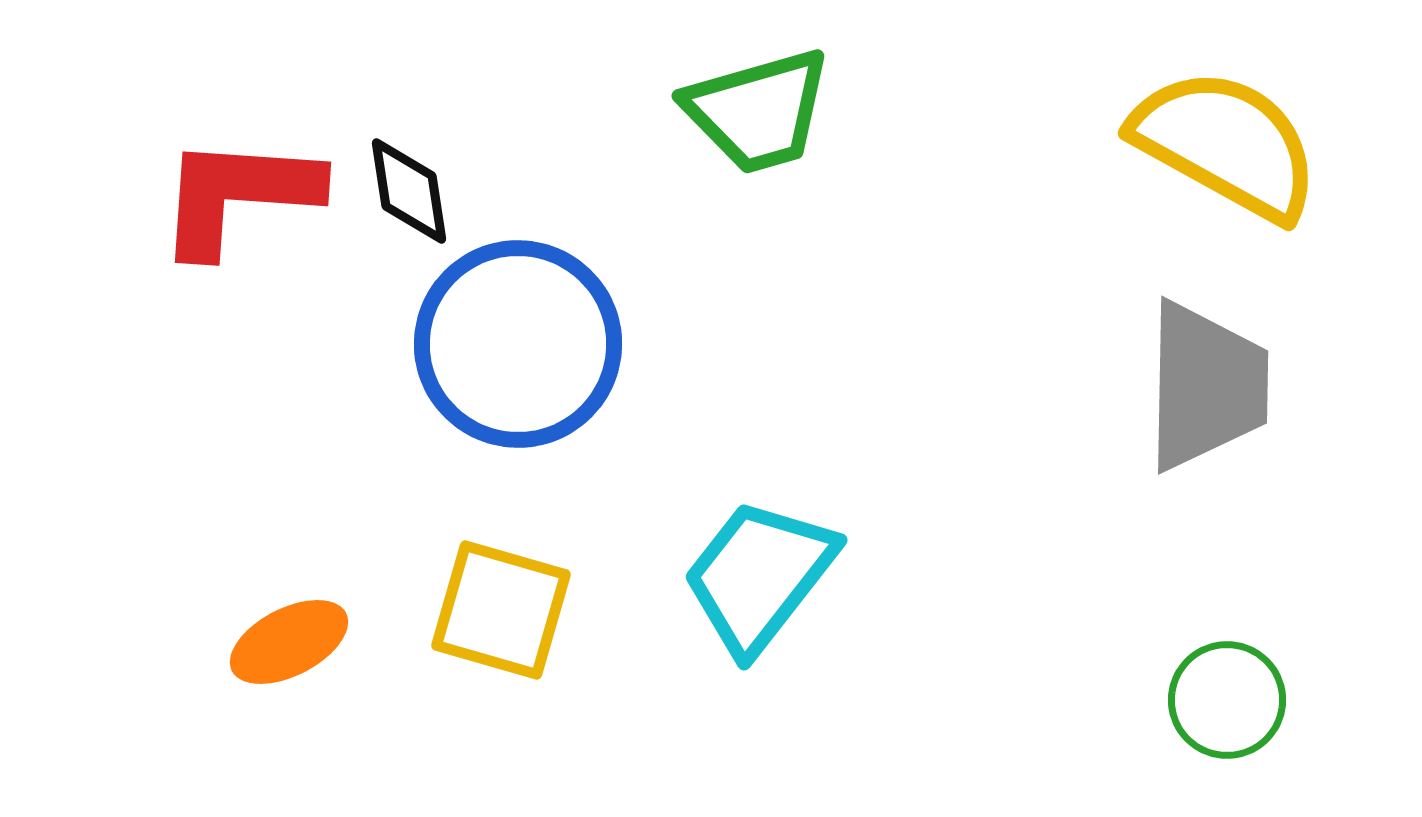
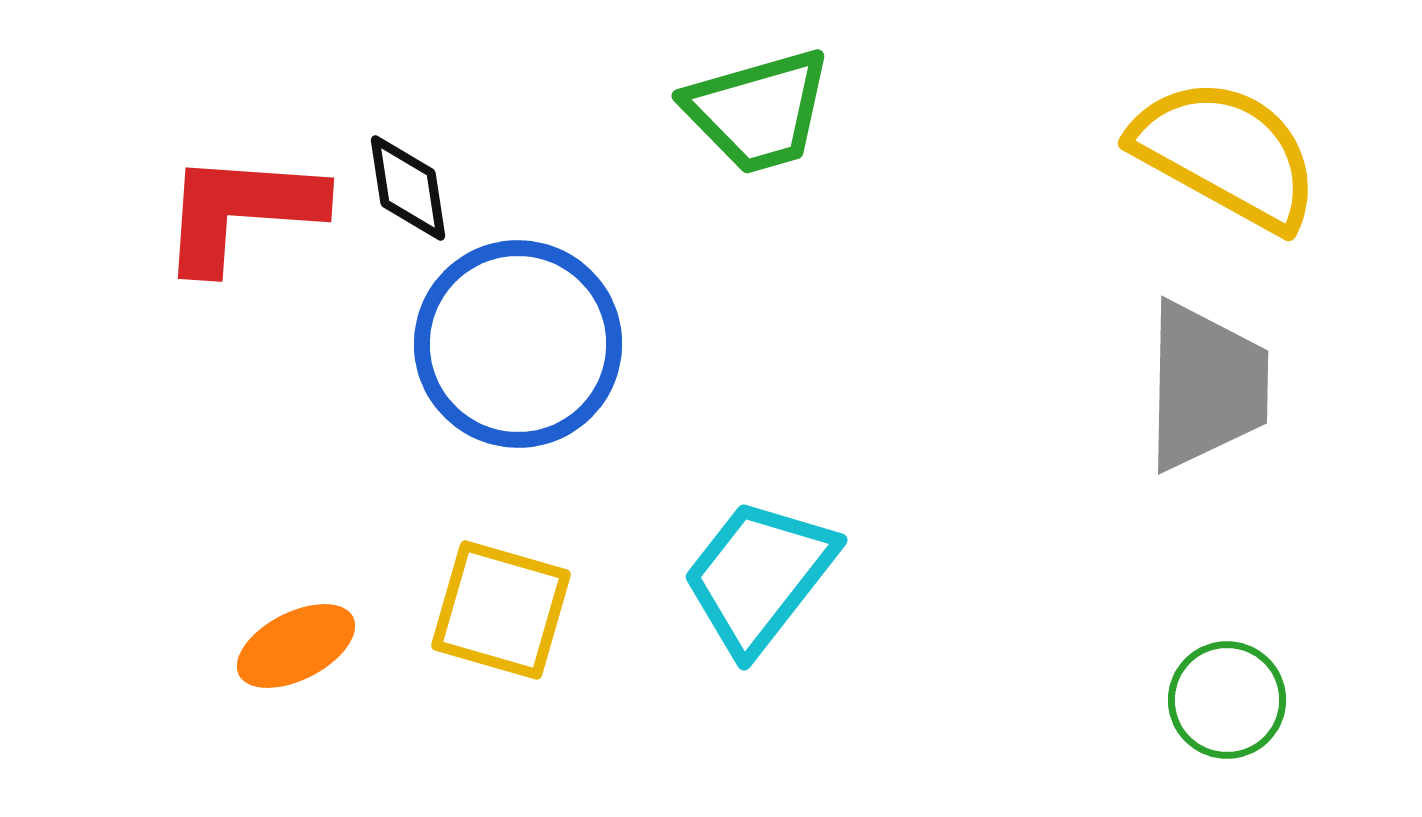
yellow semicircle: moved 10 px down
black diamond: moved 1 px left, 3 px up
red L-shape: moved 3 px right, 16 px down
orange ellipse: moved 7 px right, 4 px down
